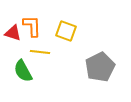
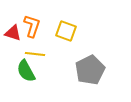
orange L-shape: rotated 20 degrees clockwise
yellow line: moved 5 px left, 2 px down
gray pentagon: moved 10 px left, 3 px down
green semicircle: moved 3 px right
